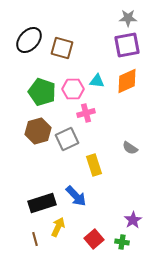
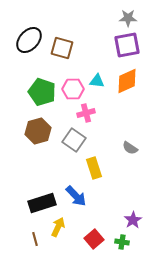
gray square: moved 7 px right, 1 px down; rotated 30 degrees counterclockwise
yellow rectangle: moved 3 px down
